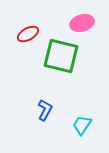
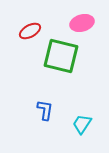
red ellipse: moved 2 px right, 3 px up
blue L-shape: rotated 20 degrees counterclockwise
cyan trapezoid: moved 1 px up
